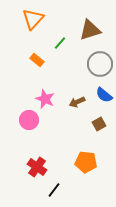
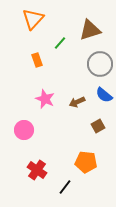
orange rectangle: rotated 32 degrees clockwise
pink circle: moved 5 px left, 10 px down
brown square: moved 1 px left, 2 px down
red cross: moved 3 px down
black line: moved 11 px right, 3 px up
